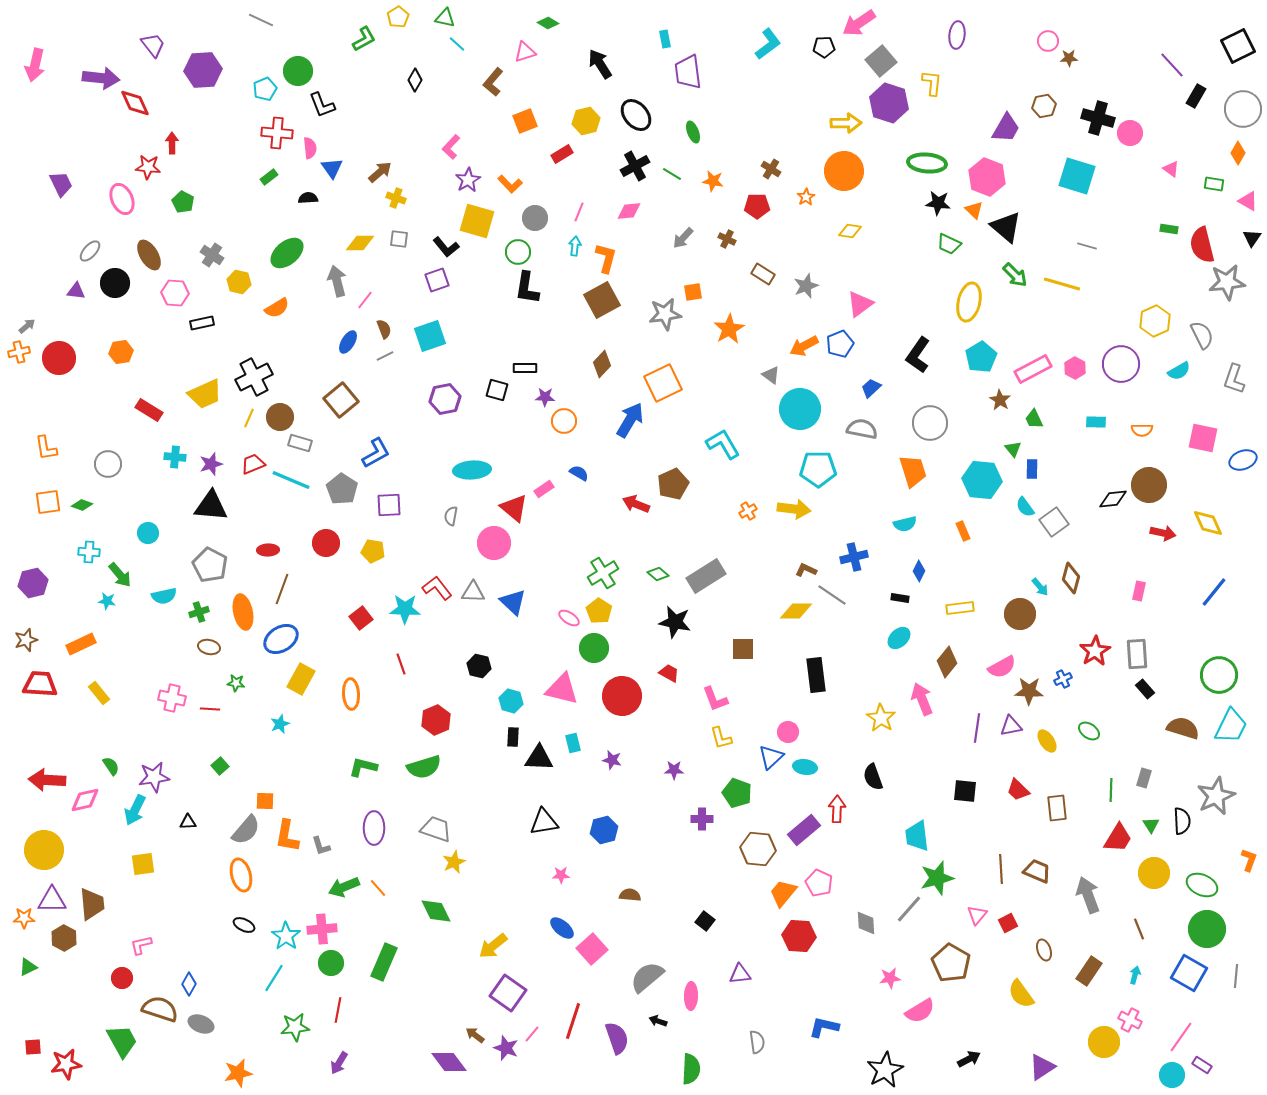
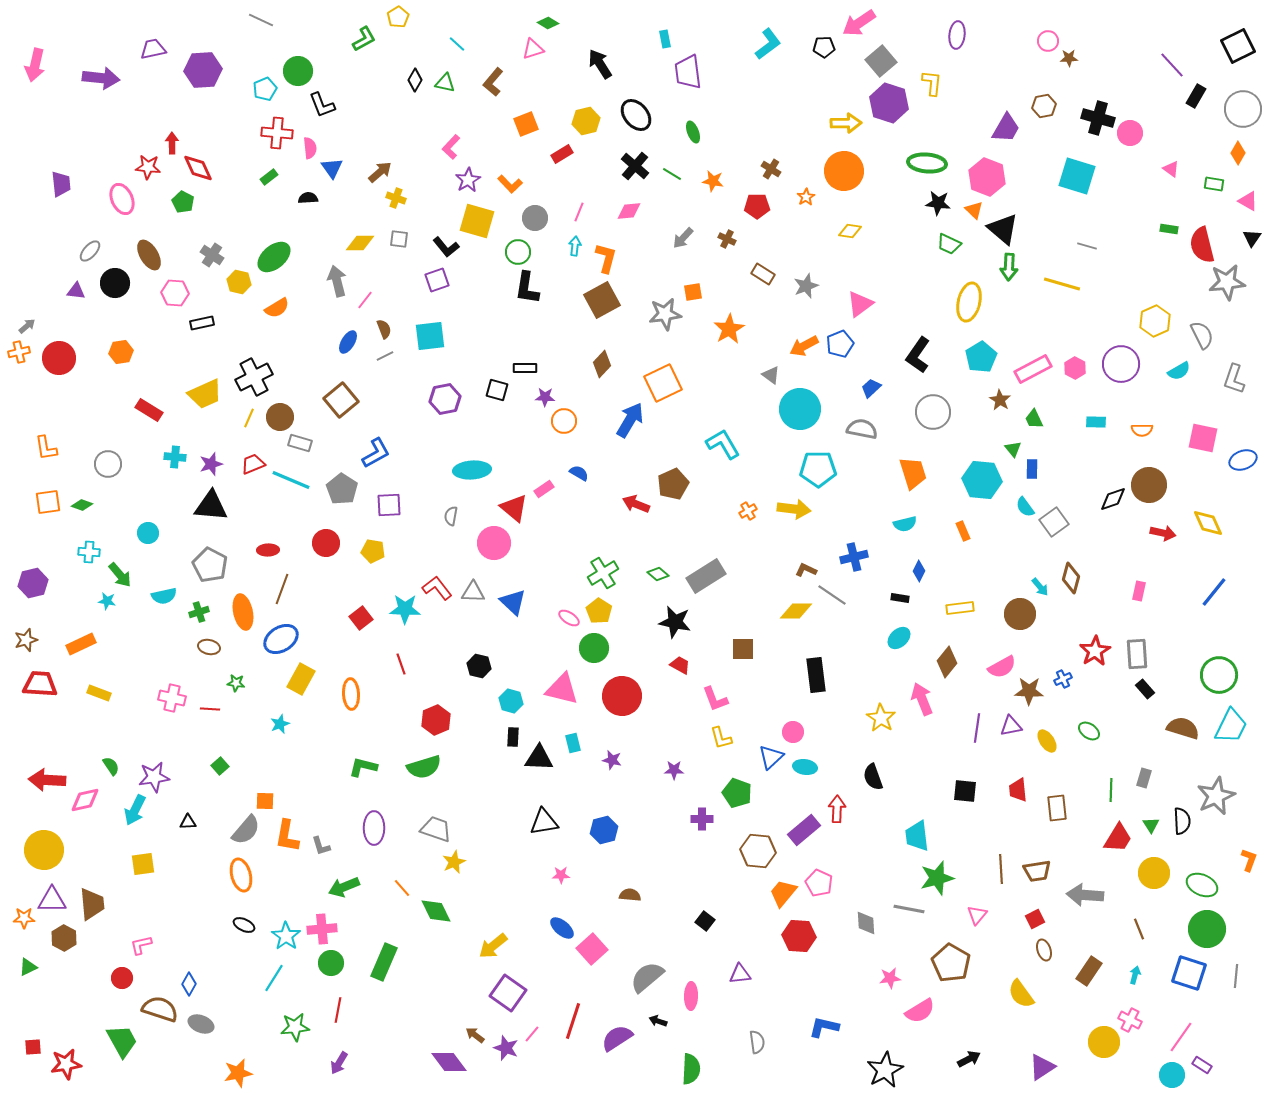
green triangle at (445, 18): moved 65 px down
purple trapezoid at (153, 45): moved 4 px down; rotated 64 degrees counterclockwise
pink triangle at (525, 52): moved 8 px right, 3 px up
red diamond at (135, 103): moved 63 px right, 65 px down
orange square at (525, 121): moved 1 px right, 3 px down
black cross at (635, 166): rotated 20 degrees counterclockwise
purple trapezoid at (61, 184): rotated 20 degrees clockwise
black triangle at (1006, 227): moved 3 px left, 2 px down
green ellipse at (287, 253): moved 13 px left, 4 px down
green arrow at (1015, 275): moved 6 px left, 8 px up; rotated 48 degrees clockwise
cyan square at (430, 336): rotated 12 degrees clockwise
gray circle at (930, 423): moved 3 px right, 11 px up
orange trapezoid at (913, 471): moved 2 px down
black diamond at (1113, 499): rotated 12 degrees counterclockwise
red trapezoid at (669, 673): moved 11 px right, 8 px up
yellow rectangle at (99, 693): rotated 30 degrees counterclockwise
pink circle at (788, 732): moved 5 px right
red trapezoid at (1018, 790): rotated 40 degrees clockwise
brown hexagon at (758, 849): moved 2 px down
brown trapezoid at (1037, 871): rotated 148 degrees clockwise
orange line at (378, 888): moved 24 px right
gray arrow at (1088, 895): moved 3 px left; rotated 66 degrees counterclockwise
gray line at (909, 909): rotated 60 degrees clockwise
red square at (1008, 923): moved 27 px right, 4 px up
blue square at (1189, 973): rotated 12 degrees counterclockwise
purple semicircle at (617, 1038): rotated 104 degrees counterclockwise
